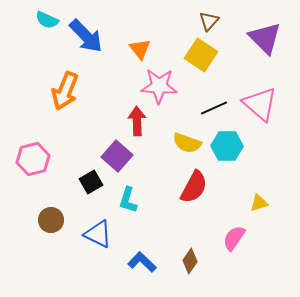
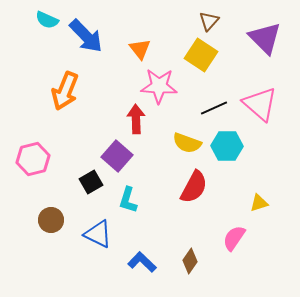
red arrow: moved 1 px left, 2 px up
